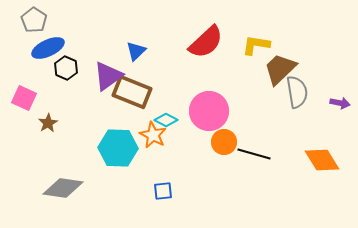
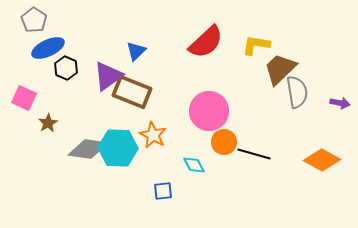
cyan diamond: moved 28 px right, 45 px down; rotated 35 degrees clockwise
orange diamond: rotated 30 degrees counterclockwise
gray diamond: moved 25 px right, 39 px up
